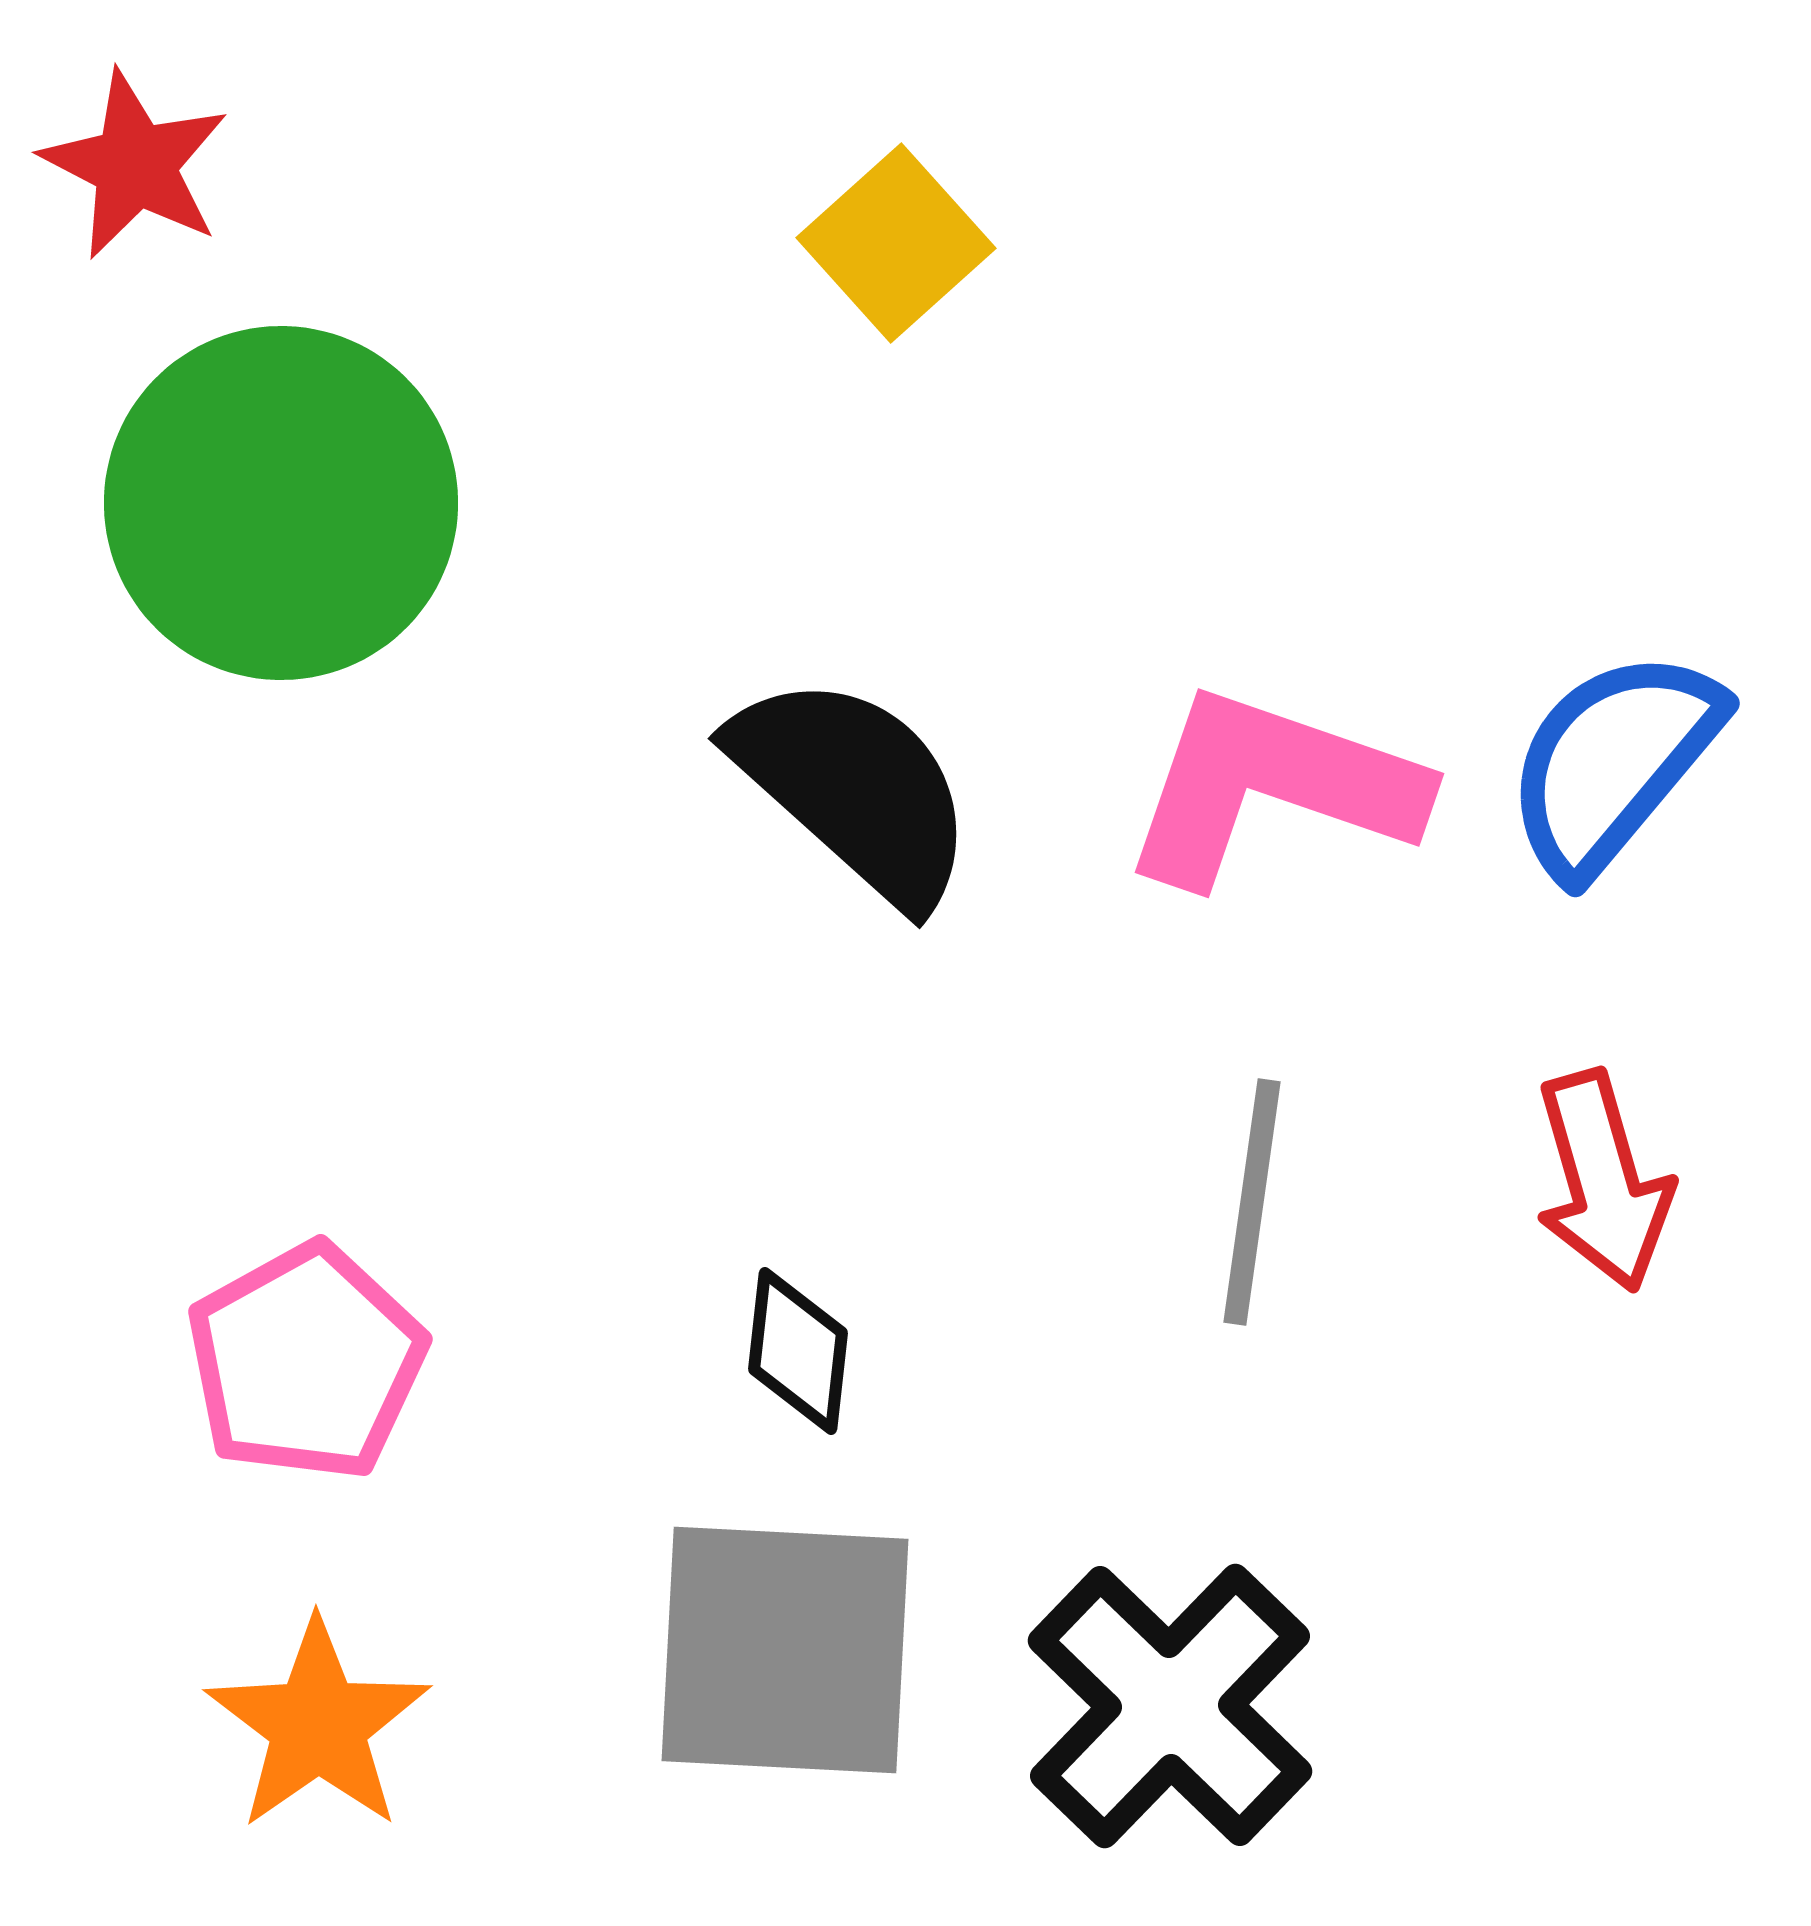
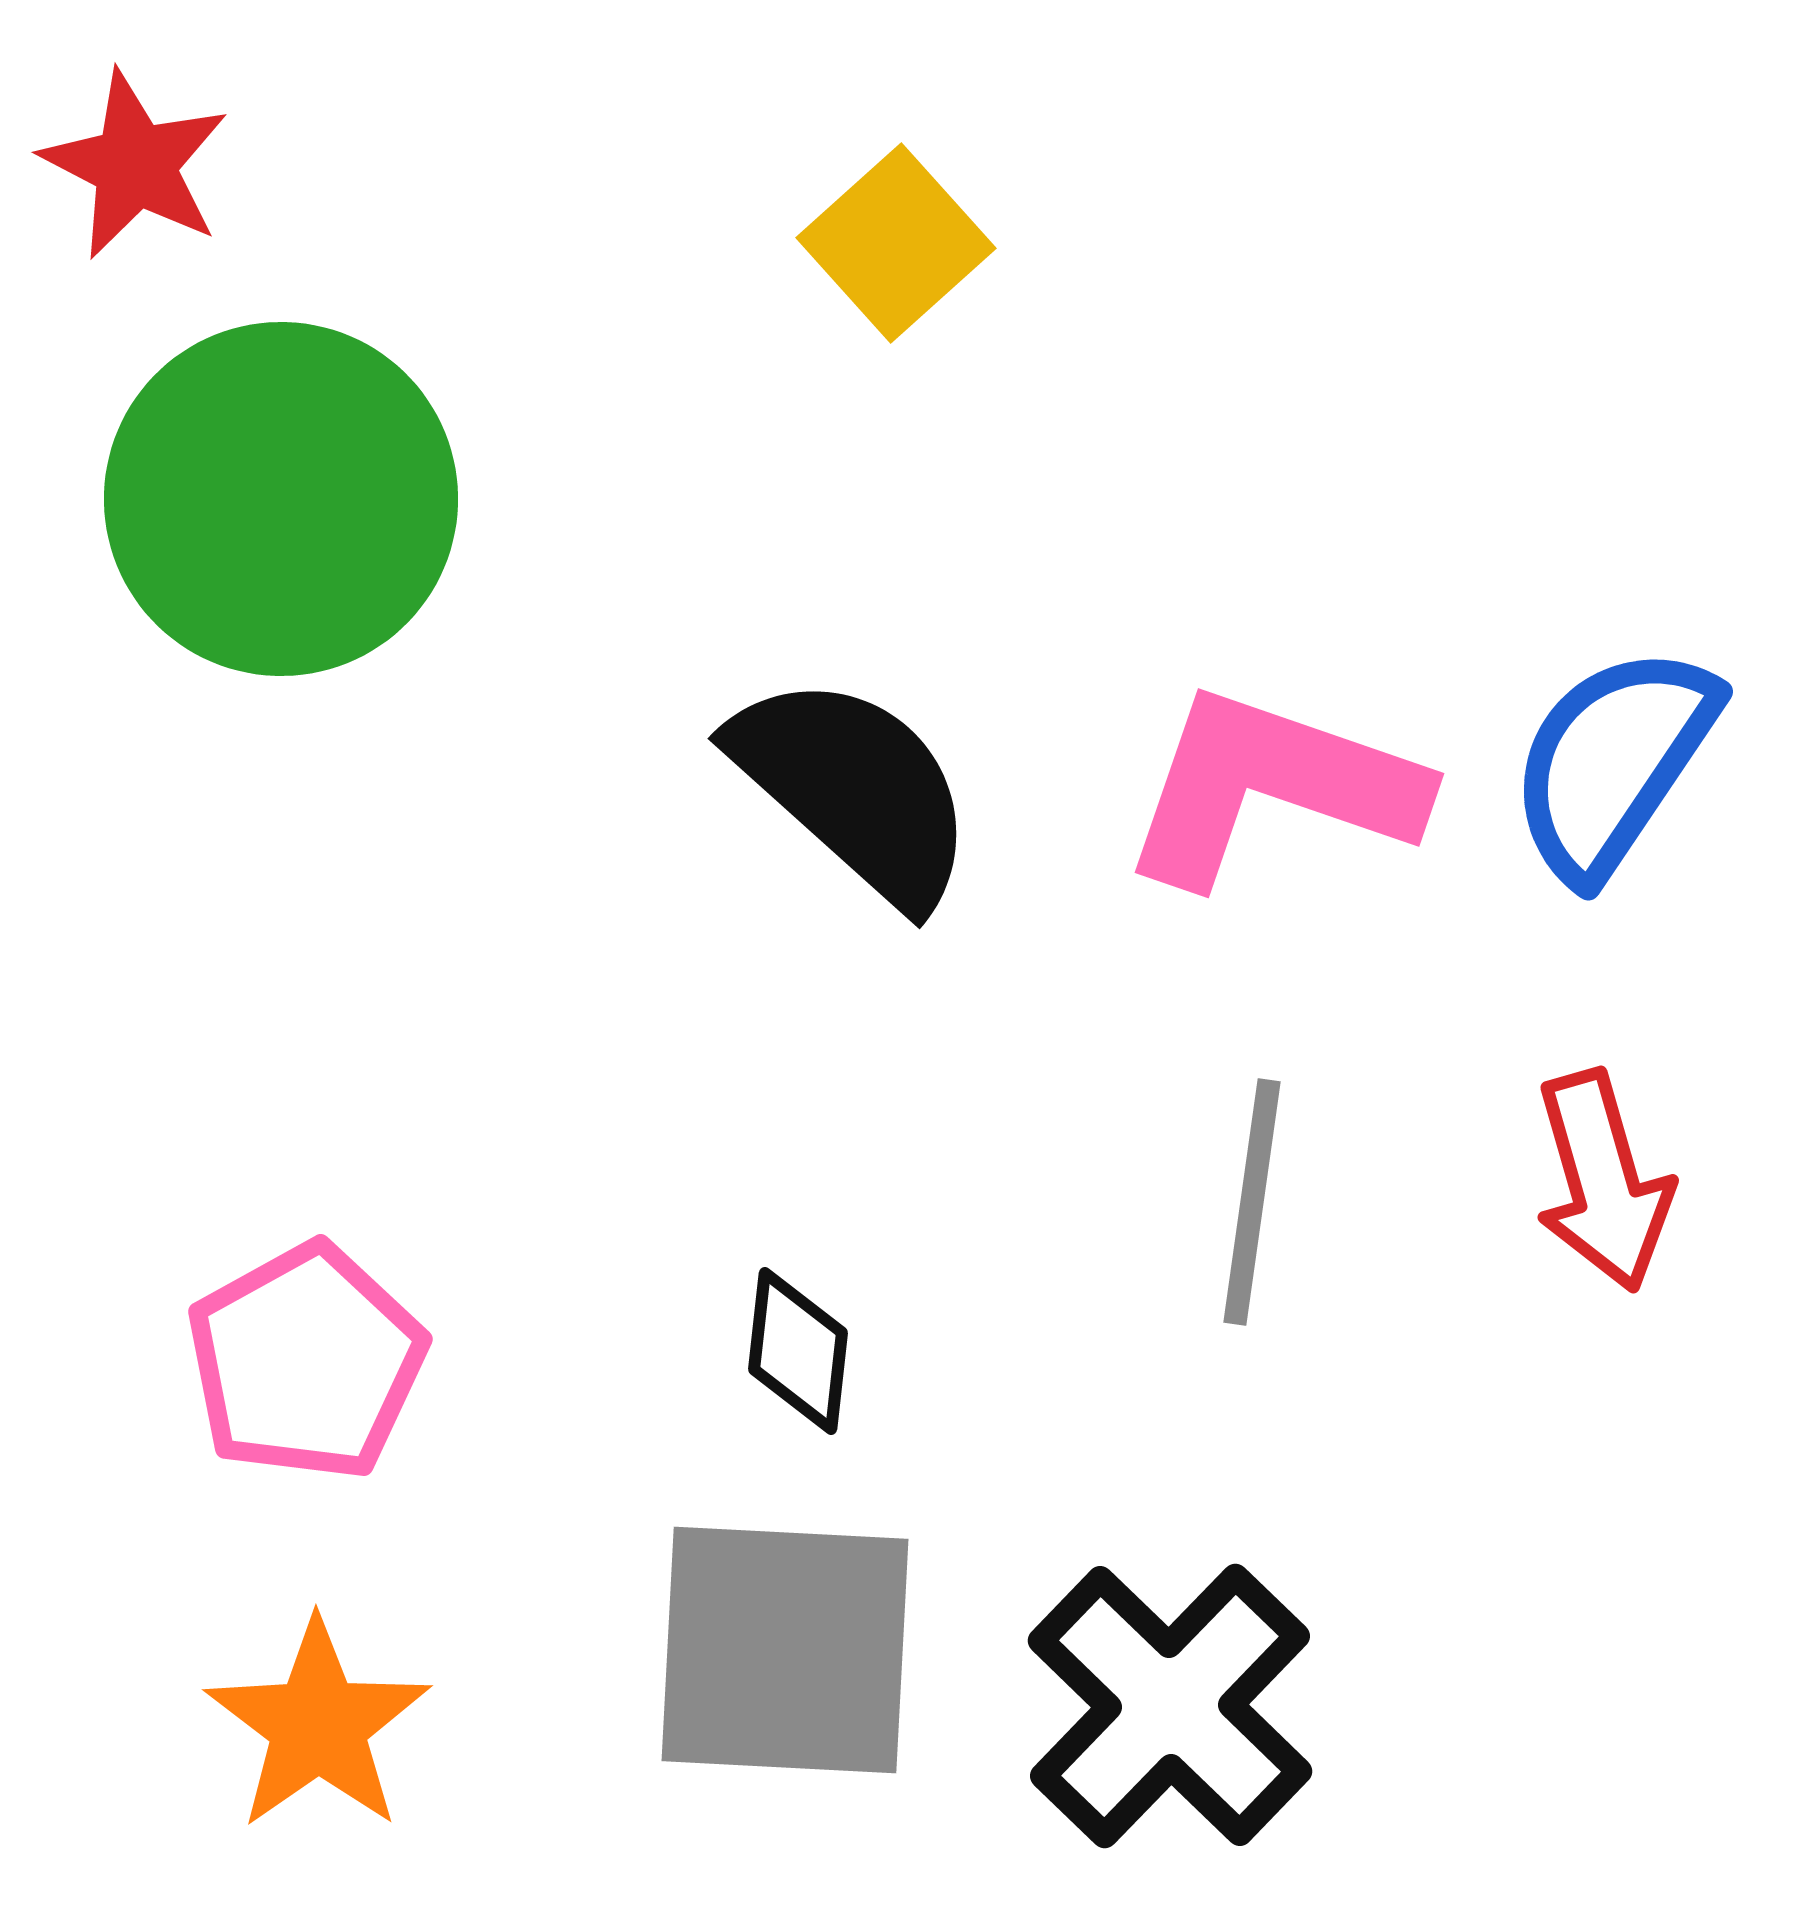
green circle: moved 4 px up
blue semicircle: rotated 6 degrees counterclockwise
